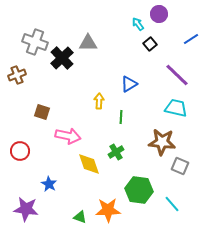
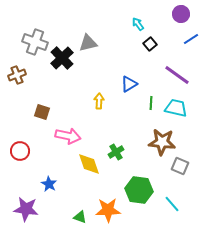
purple circle: moved 22 px right
gray triangle: rotated 12 degrees counterclockwise
purple line: rotated 8 degrees counterclockwise
green line: moved 30 px right, 14 px up
